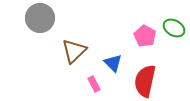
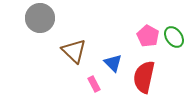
green ellipse: moved 9 px down; rotated 25 degrees clockwise
pink pentagon: moved 3 px right
brown triangle: rotated 32 degrees counterclockwise
red semicircle: moved 1 px left, 4 px up
